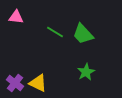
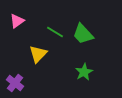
pink triangle: moved 1 px right, 4 px down; rotated 42 degrees counterclockwise
green star: moved 2 px left
yellow triangle: moved 29 px up; rotated 48 degrees clockwise
